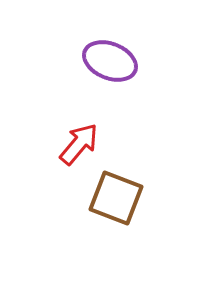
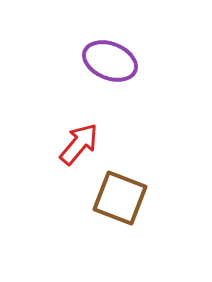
brown square: moved 4 px right
